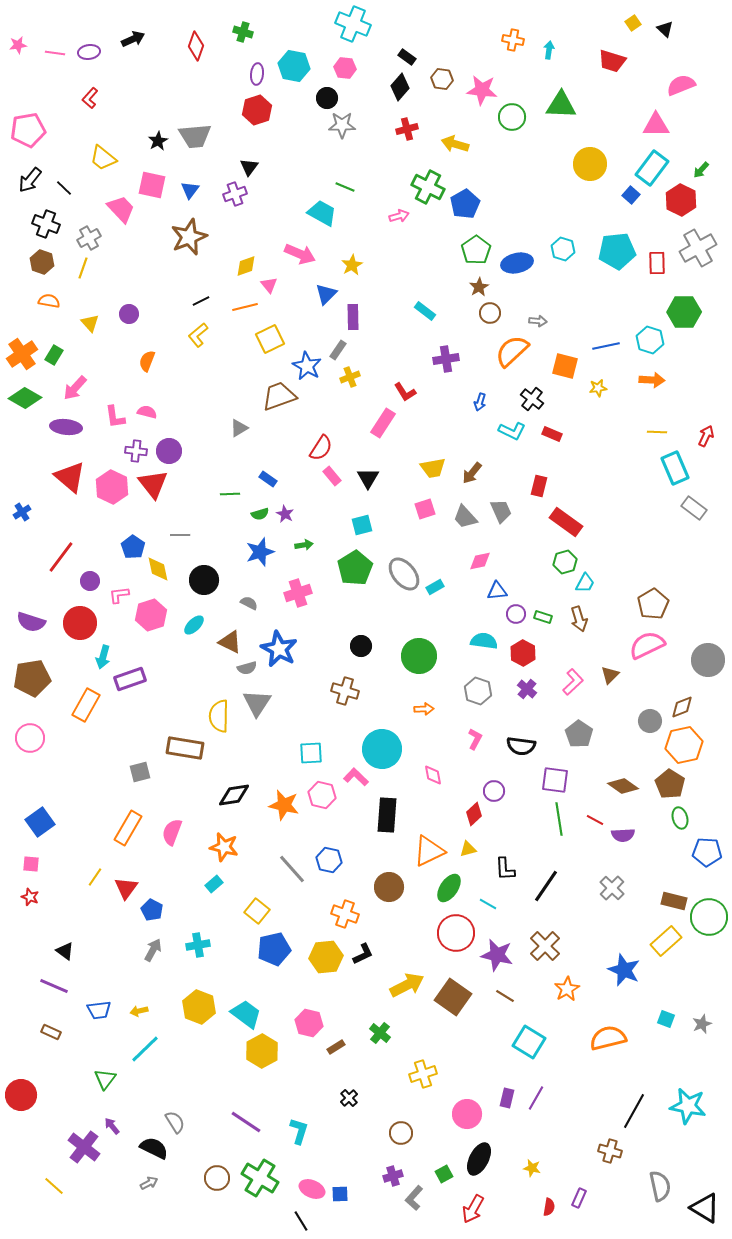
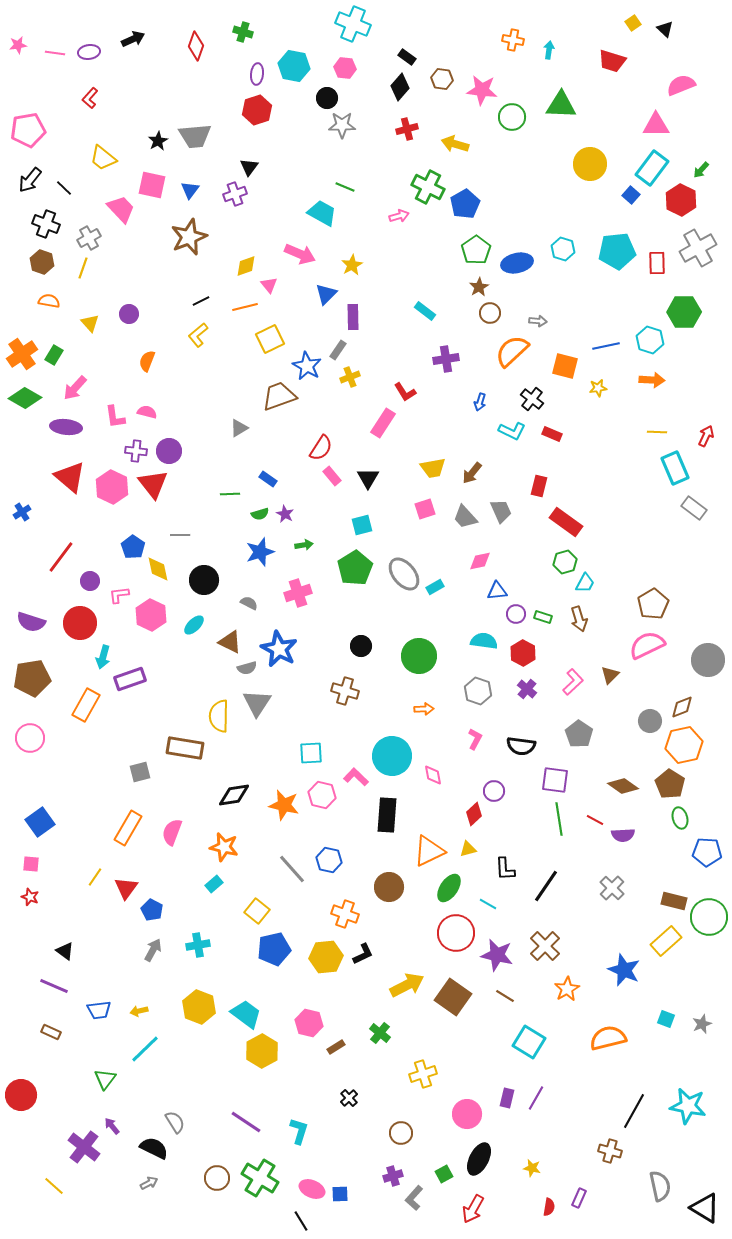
pink hexagon at (151, 615): rotated 16 degrees counterclockwise
cyan circle at (382, 749): moved 10 px right, 7 px down
